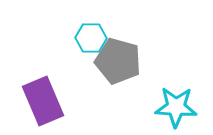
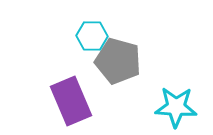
cyan hexagon: moved 1 px right, 2 px up
purple rectangle: moved 28 px right
